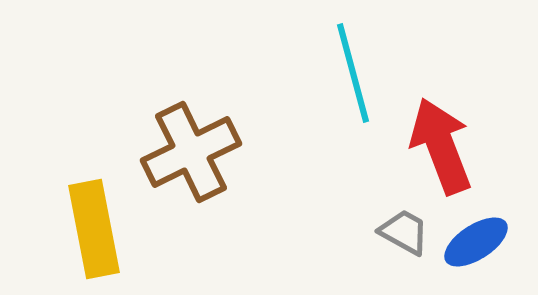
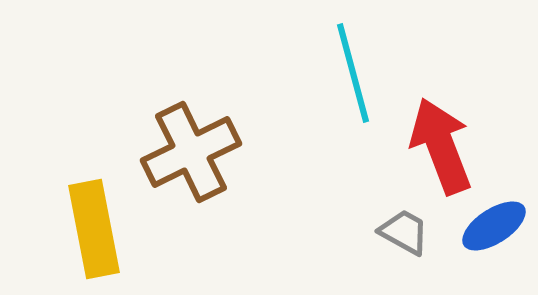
blue ellipse: moved 18 px right, 16 px up
